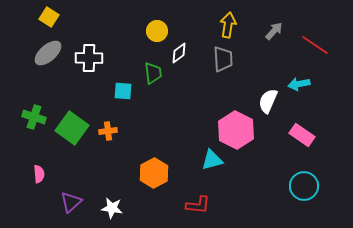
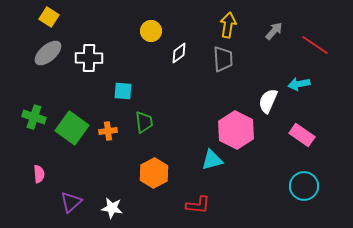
yellow circle: moved 6 px left
green trapezoid: moved 9 px left, 49 px down
